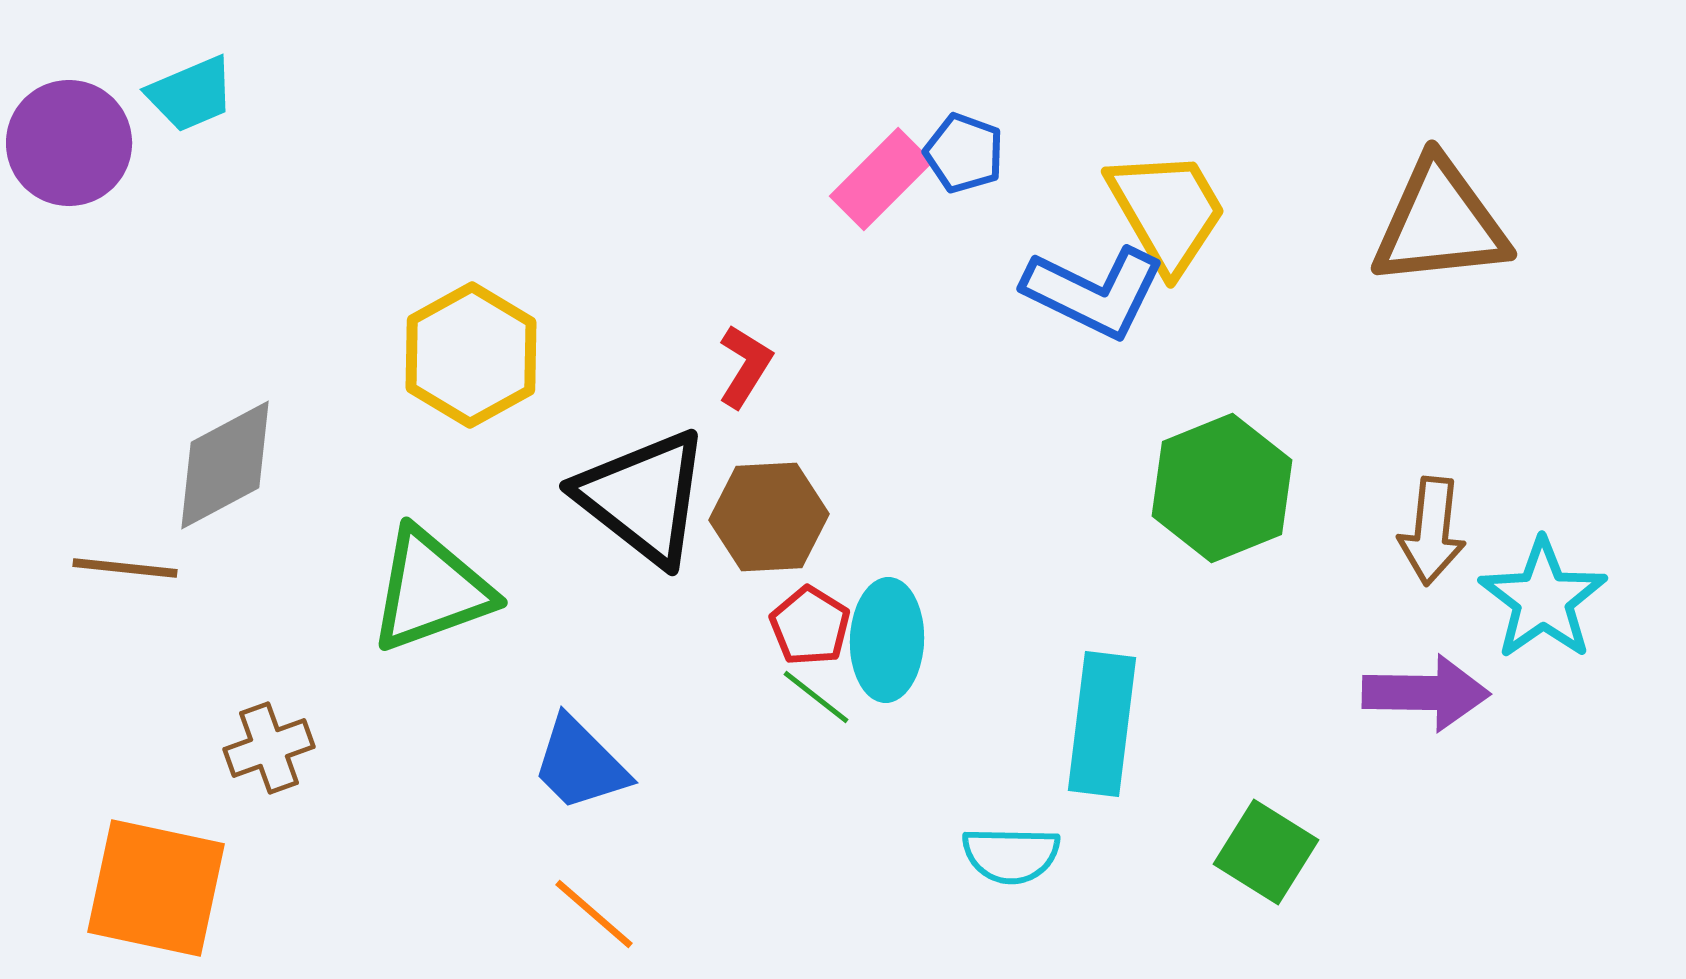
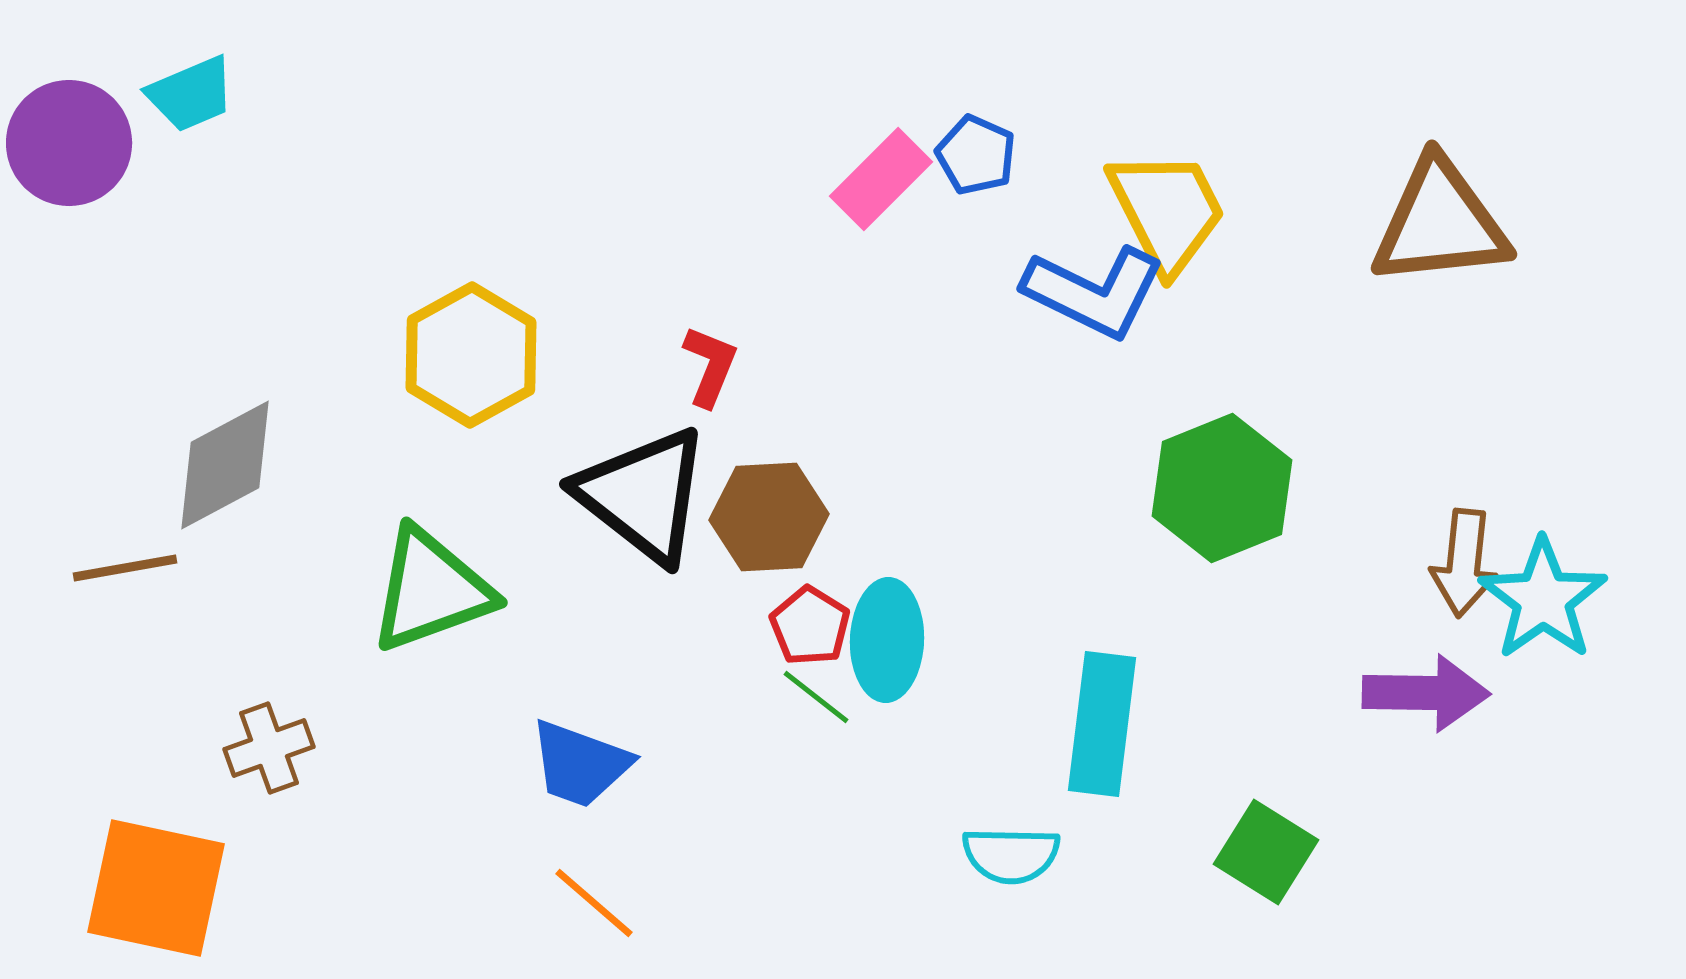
blue pentagon: moved 12 px right, 2 px down; rotated 4 degrees clockwise
yellow trapezoid: rotated 3 degrees clockwise
red L-shape: moved 35 px left; rotated 10 degrees counterclockwise
black triangle: moved 2 px up
brown arrow: moved 32 px right, 32 px down
brown line: rotated 16 degrees counterclockwise
blue trapezoid: rotated 25 degrees counterclockwise
orange line: moved 11 px up
